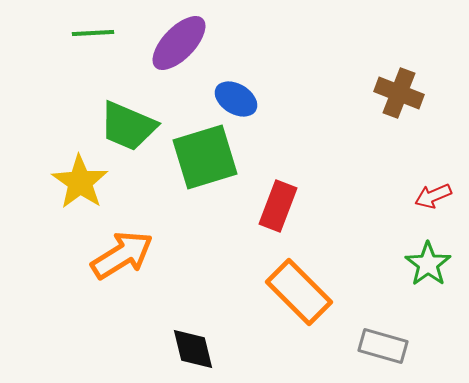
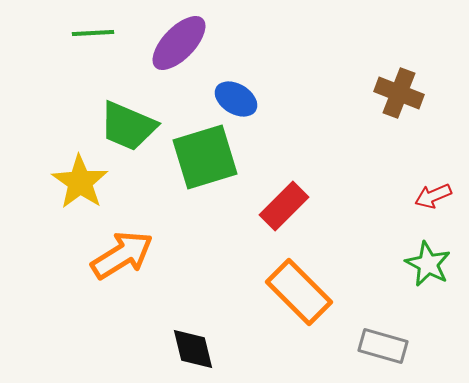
red rectangle: moved 6 px right; rotated 24 degrees clockwise
green star: rotated 9 degrees counterclockwise
